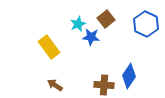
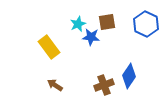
brown square: moved 1 px right, 3 px down; rotated 30 degrees clockwise
brown cross: rotated 24 degrees counterclockwise
